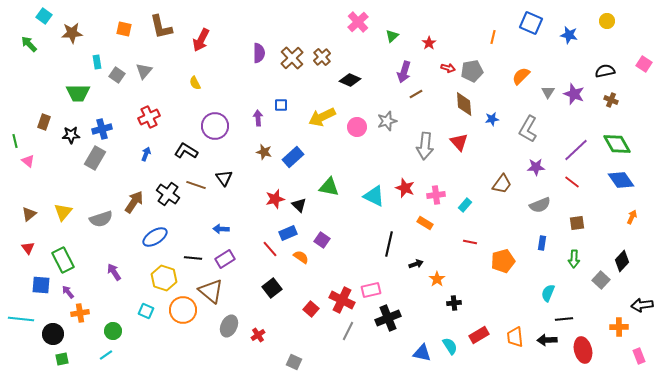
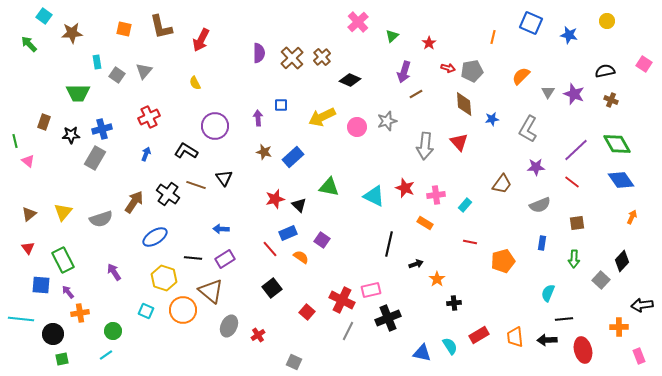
red square at (311, 309): moved 4 px left, 3 px down
